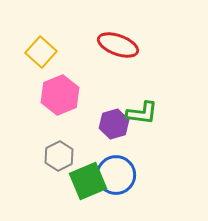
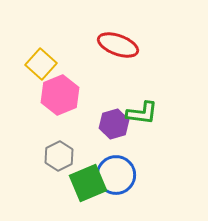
yellow square: moved 12 px down
green square: moved 2 px down
